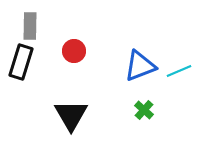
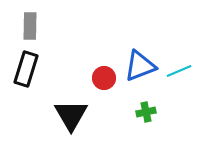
red circle: moved 30 px right, 27 px down
black rectangle: moved 5 px right, 7 px down
green cross: moved 2 px right, 2 px down; rotated 36 degrees clockwise
